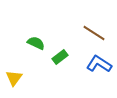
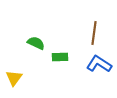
brown line: rotated 65 degrees clockwise
green rectangle: rotated 35 degrees clockwise
